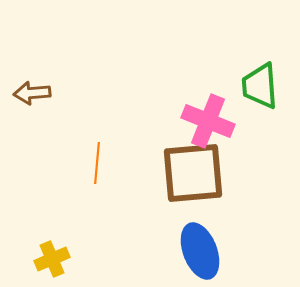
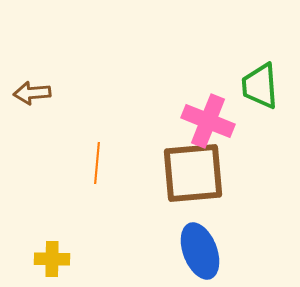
yellow cross: rotated 24 degrees clockwise
